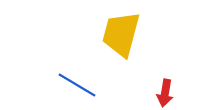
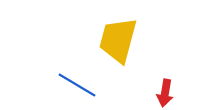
yellow trapezoid: moved 3 px left, 6 px down
